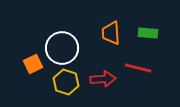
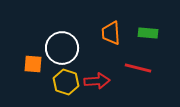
orange square: rotated 30 degrees clockwise
red arrow: moved 6 px left, 2 px down
